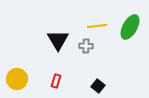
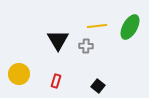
yellow circle: moved 2 px right, 5 px up
